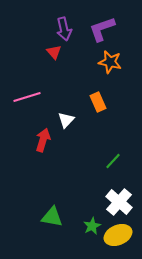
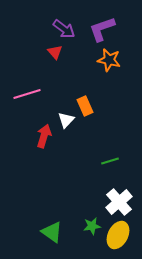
purple arrow: rotated 40 degrees counterclockwise
red triangle: moved 1 px right
orange star: moved 1 px left, 2 px up
pink line: moved 3 px up
orange rectangle: moved 13 px left, 4 px down
red arrow: moved 1 px right, 4 px up
green line: moved 3 px left; rotated 30 degrees clockwise
white cross: rotated 8 degrees clockwise
green triangle: moved 15 px down; rotated 25 degrees clockwise
green star: rotated 18 degrees clockwise
yellow ellipse: rotated 40 degrees counterclockwise
